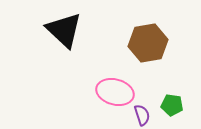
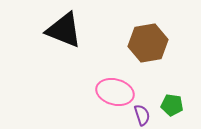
black triangle: rotated 21 degrees counterclockwise
